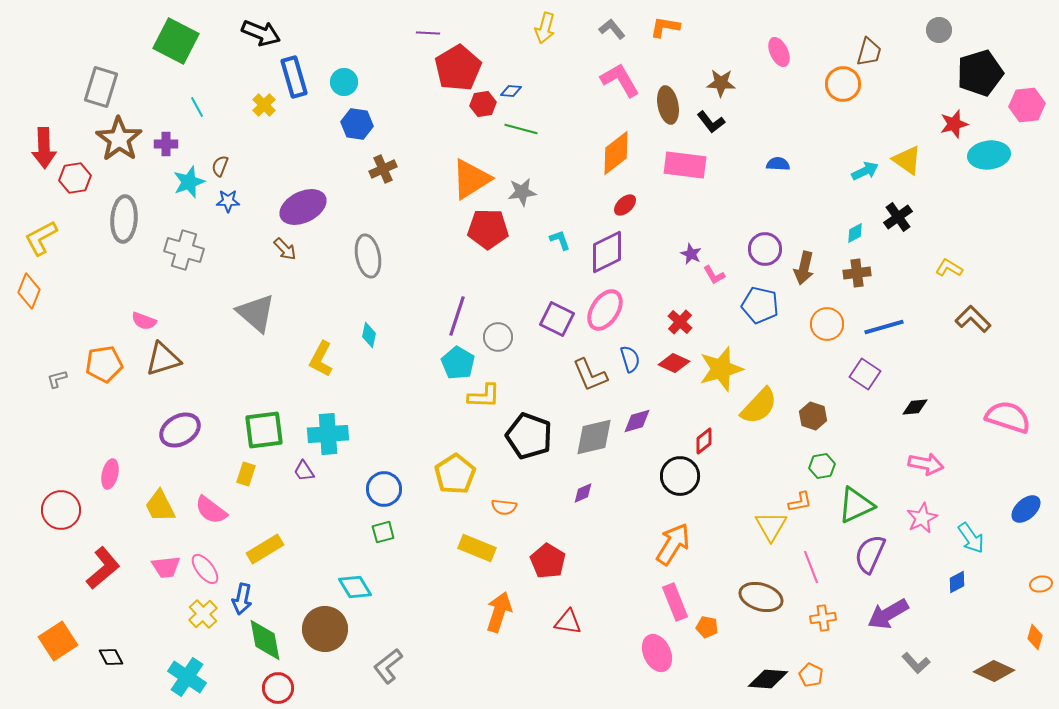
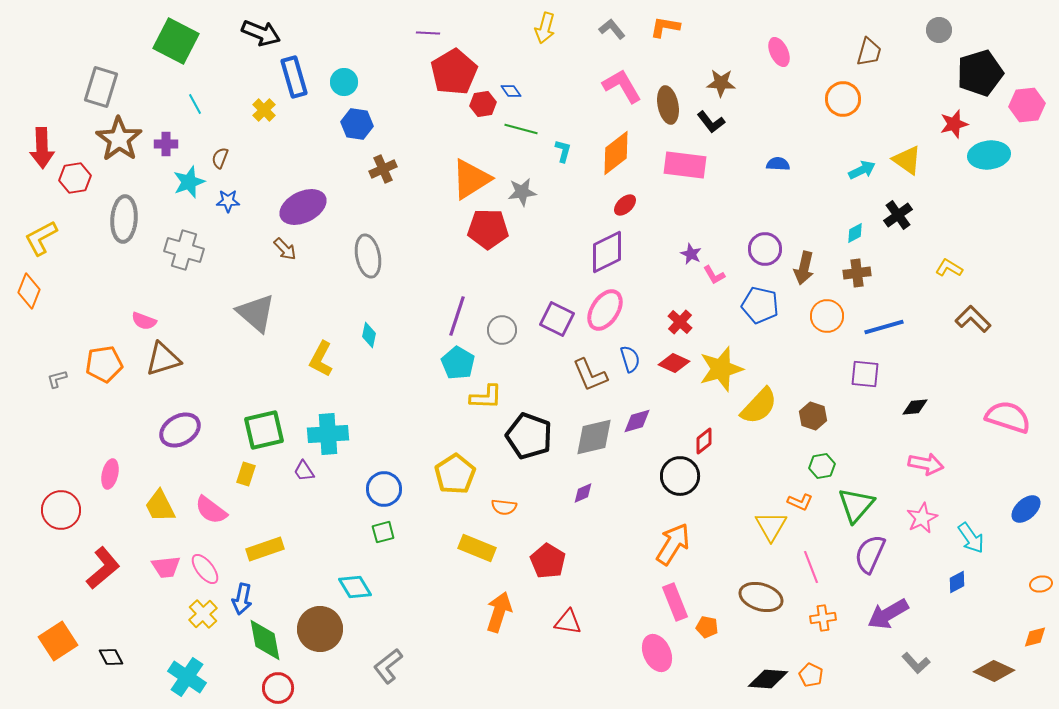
red pentagon at (458, 68): moved 4 px left, 4 px down
pink L-shape at (620, 80): moved 2 px right, 6 px down
orange circle at (843, 84): moved 15 px down
blue diamond at (511, 91): rotated 50 degrees clockwise
yellow cross at (264, 105): moved 5 px down
cyan line at (197, 107): moved 2 px left, 3 px up
red arrow at (44, 148): moved 2 px left
brown semicircle at (220, 166): moved 8 px up
cyan arrow at (865, 171): moved 3 px left, 1 px up
black cross at (898, 217): moved 2 px up
cyan L-shape at (560, 240): moved 3 px right, 89 px up; rotated 35 degrees clockwise
orange circle at (827, 324): moved 8 px up
gray circle at (498, 337): moved 4 px right, 7 px up
purple square at (865, 374): rotated 28 degrees counterclockwise
yellow L-shape at (484, 396): moved 2 px right, 1 px down
green square at (264, 430): rotated 6 degrees counterclockwise
orange L-shape at (800, 502): rotated 35 degrees clockwise
green triangle at (856, 505): rotated 24 degrees counterclockwise
yellow rectangle at (265, 549): rotated 12 degrees clockwise
brown circle at (325, 629): moved 5 px left
orange diamond at (1035, 637): rotated 60 degrees clockwise
